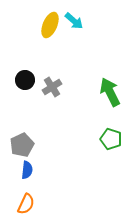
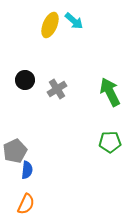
gray cross: moved 5 px right, 2 px down
green pentagon: moved 1 px left, 3 px down; rotated 20 degrees counterclockwise
gray pentagon: moved 7 px left, 6 px down
